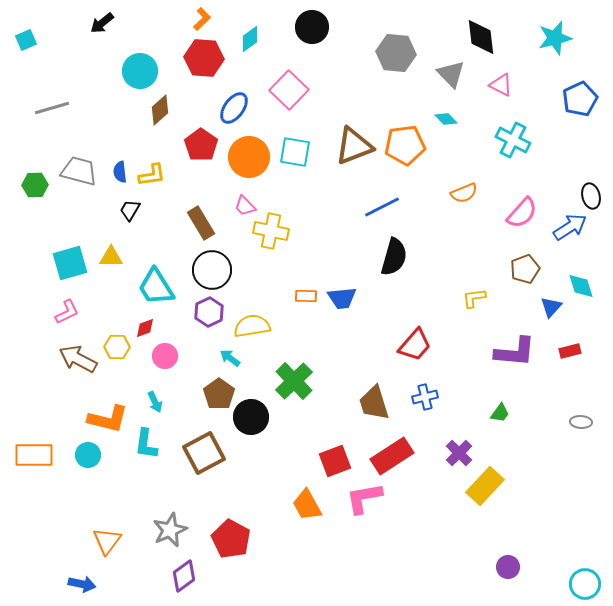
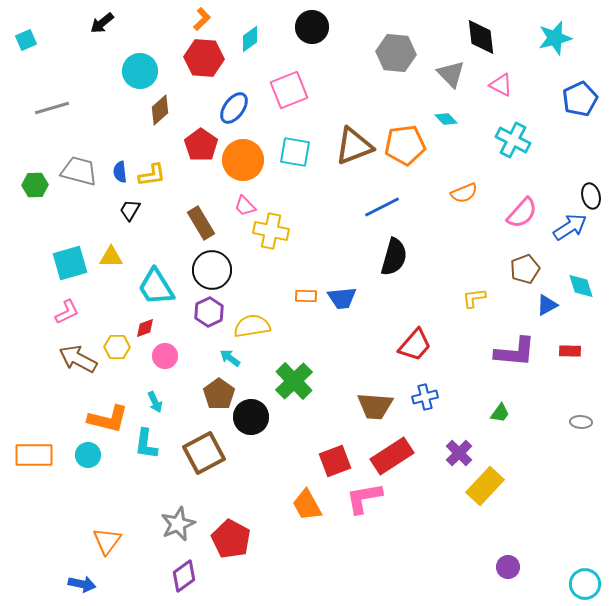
pink square at (289, 90): rotated 24 degrees clockwise
orange circle at (249, 157): moved 6 px left, 3 px down
blue triangle at (551, 307): moved 4 px left, 2 px up; rotated 20 degrees clockwise
red rectangle at (570, 351): rotated 15 degrees clockwise
brown trapezoid at (374, 403): moved 1 px right, 3 px down; rotated 69 degrees counterclockwise
gray star at (170, 530): moved 8 px right, 6 px up
